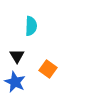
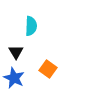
black triangle: moved 1 px left, 4 px up
blue star: moved 1 px left, 4 px up
